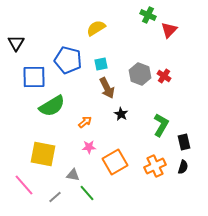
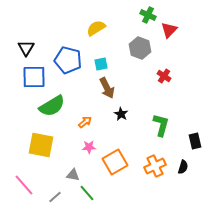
black triangle: moved 10 px right, 5 px down
gray hexagon: moved 26 px up
green L-shape: rotated 15 degrees counterclockwise
black rectangle: moved 11 px right, 1 px up
yellow square: moved 2 px left, 9 px up
